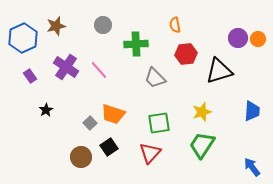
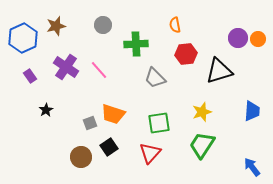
gray square: rotated 24 degrees clockwise
